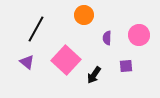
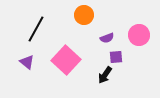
purple semicircle: rotated 112 degrees counterclockwise
purple square: moved 10 px left, 9 px up
black arrow: moved 11 px right
